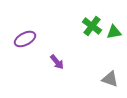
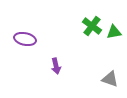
purple ellipse: rotated 40 degrees clockwise
purple arrow: moved 1 px left, 4 px down; rotated 28 degrees clockwise
